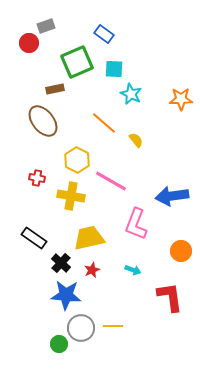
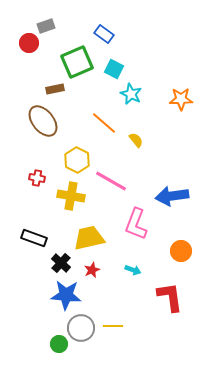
cyan square: rotated 24 degrees clockwise
black rectangle: rotated 15 degrees counterclockwise
